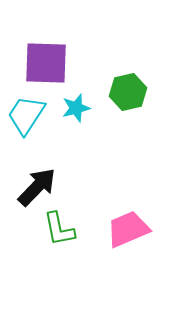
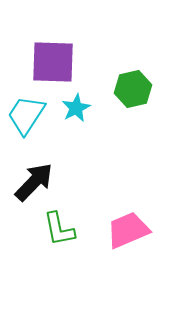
purple square: moved 7 px right, 1 px up
green hexagon: moved 5 px right, 3 px up
cyan star: rotated 12 degrees counterclockwise
black arrow: moved 3 px left, 5 px up
pink trapezoid: moved 1 px down
